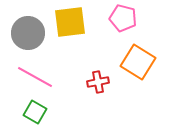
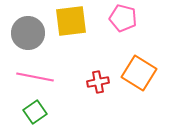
yellow square: moved 1 px right, 1 px up
orange square: moved 1 px right, 11 px down
pink line: rotated 18 degrees counterclockwise
green square: rotated 25 degrees clockwise
